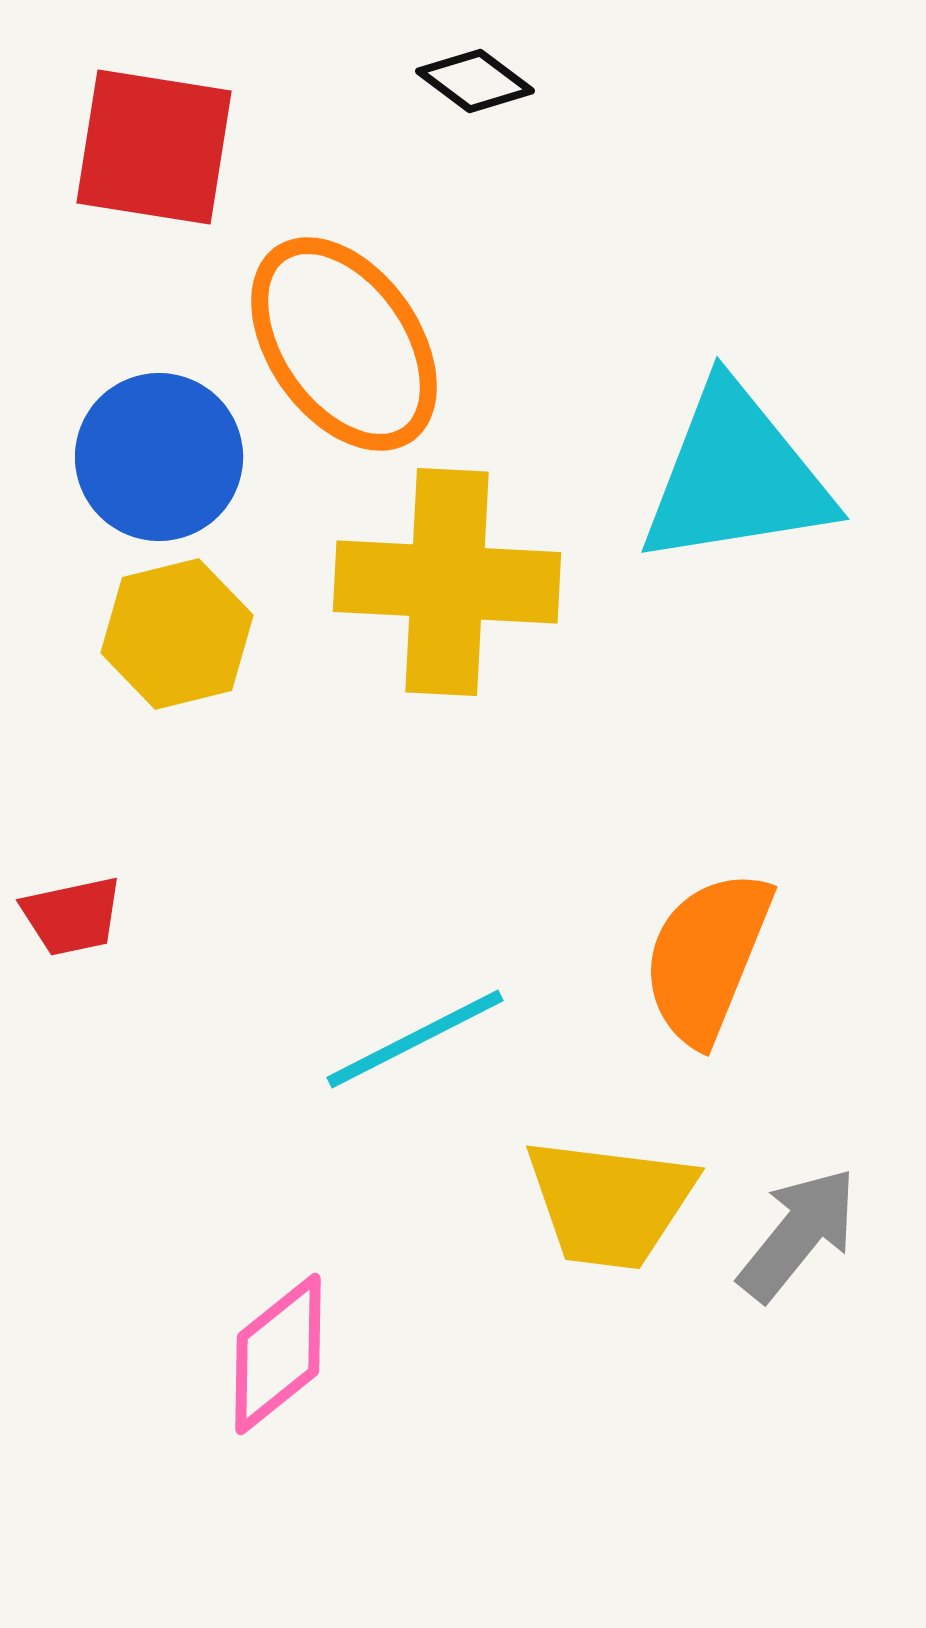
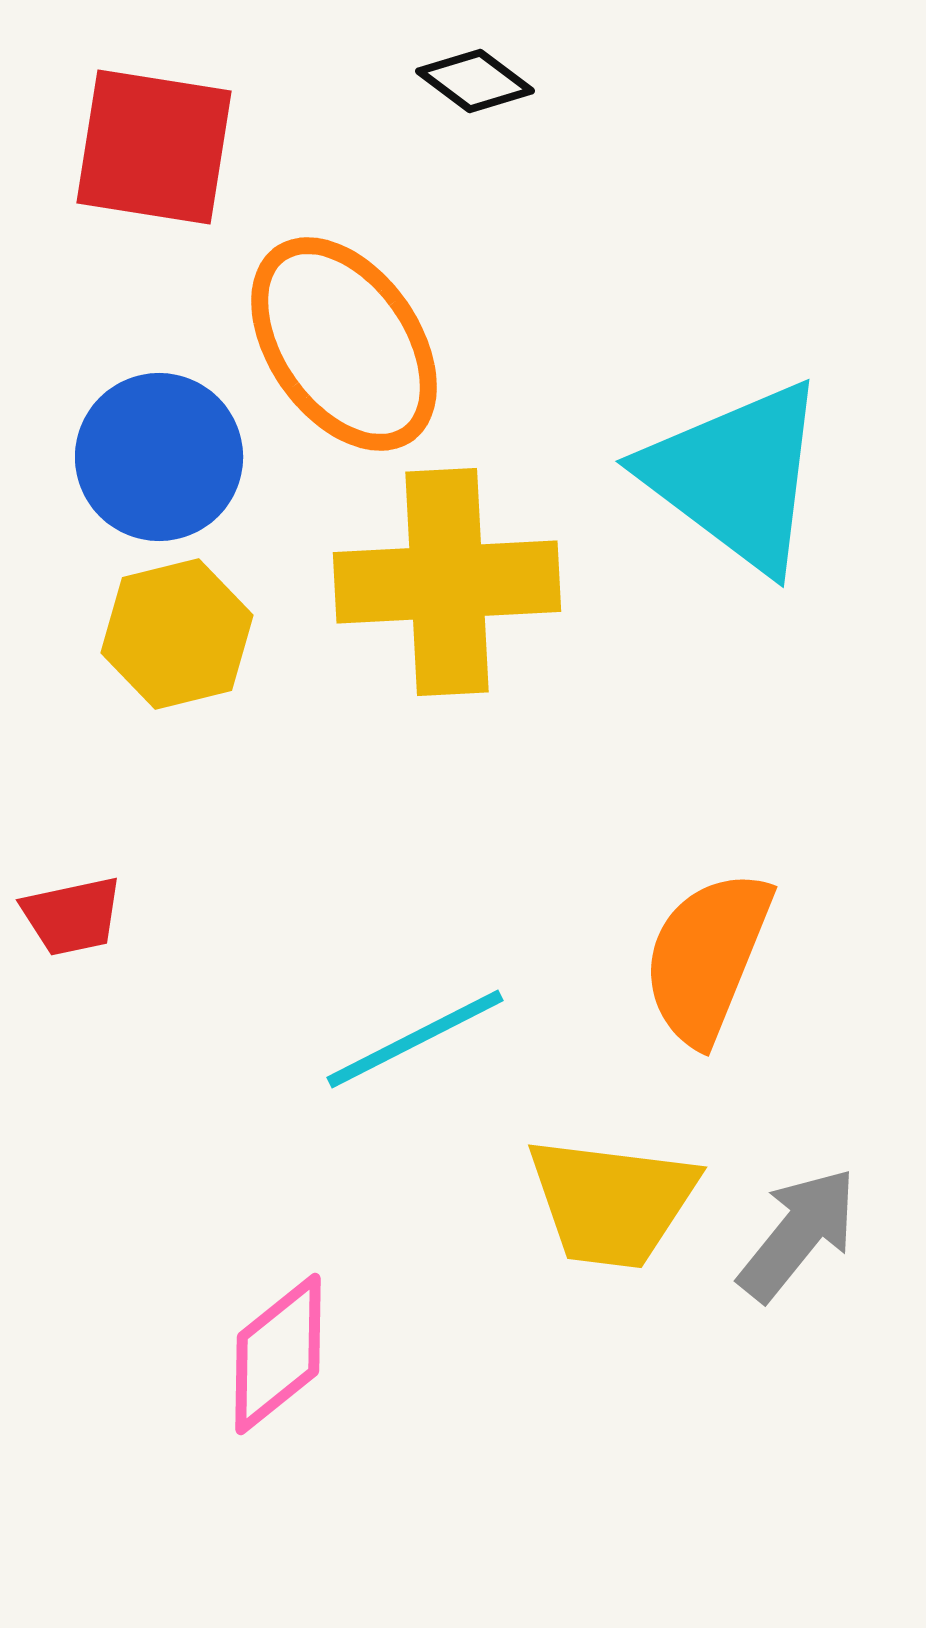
cyan triangle: rotated 46 degrees clockwise
yellow cross: rotated 6 degrees counterclockwise
yellow trapezoid: moved 2 px right, 1 px up
